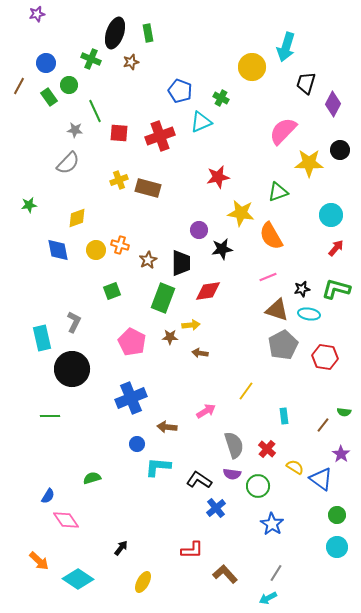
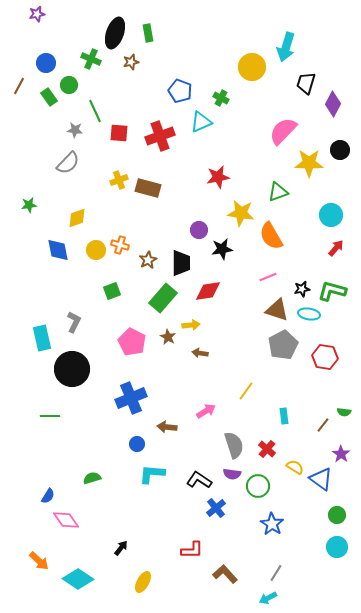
green L-shape at (336, 289): moved 4 px left, 2 px down
green rectangle at (163, 298): rotated 20 degrees clockwise
brown star at (170, 337): moved 2 px left; rotated 28 degrees clockwise
cyan L-shape at (158, 467): moved 6 px left, 7 px down
